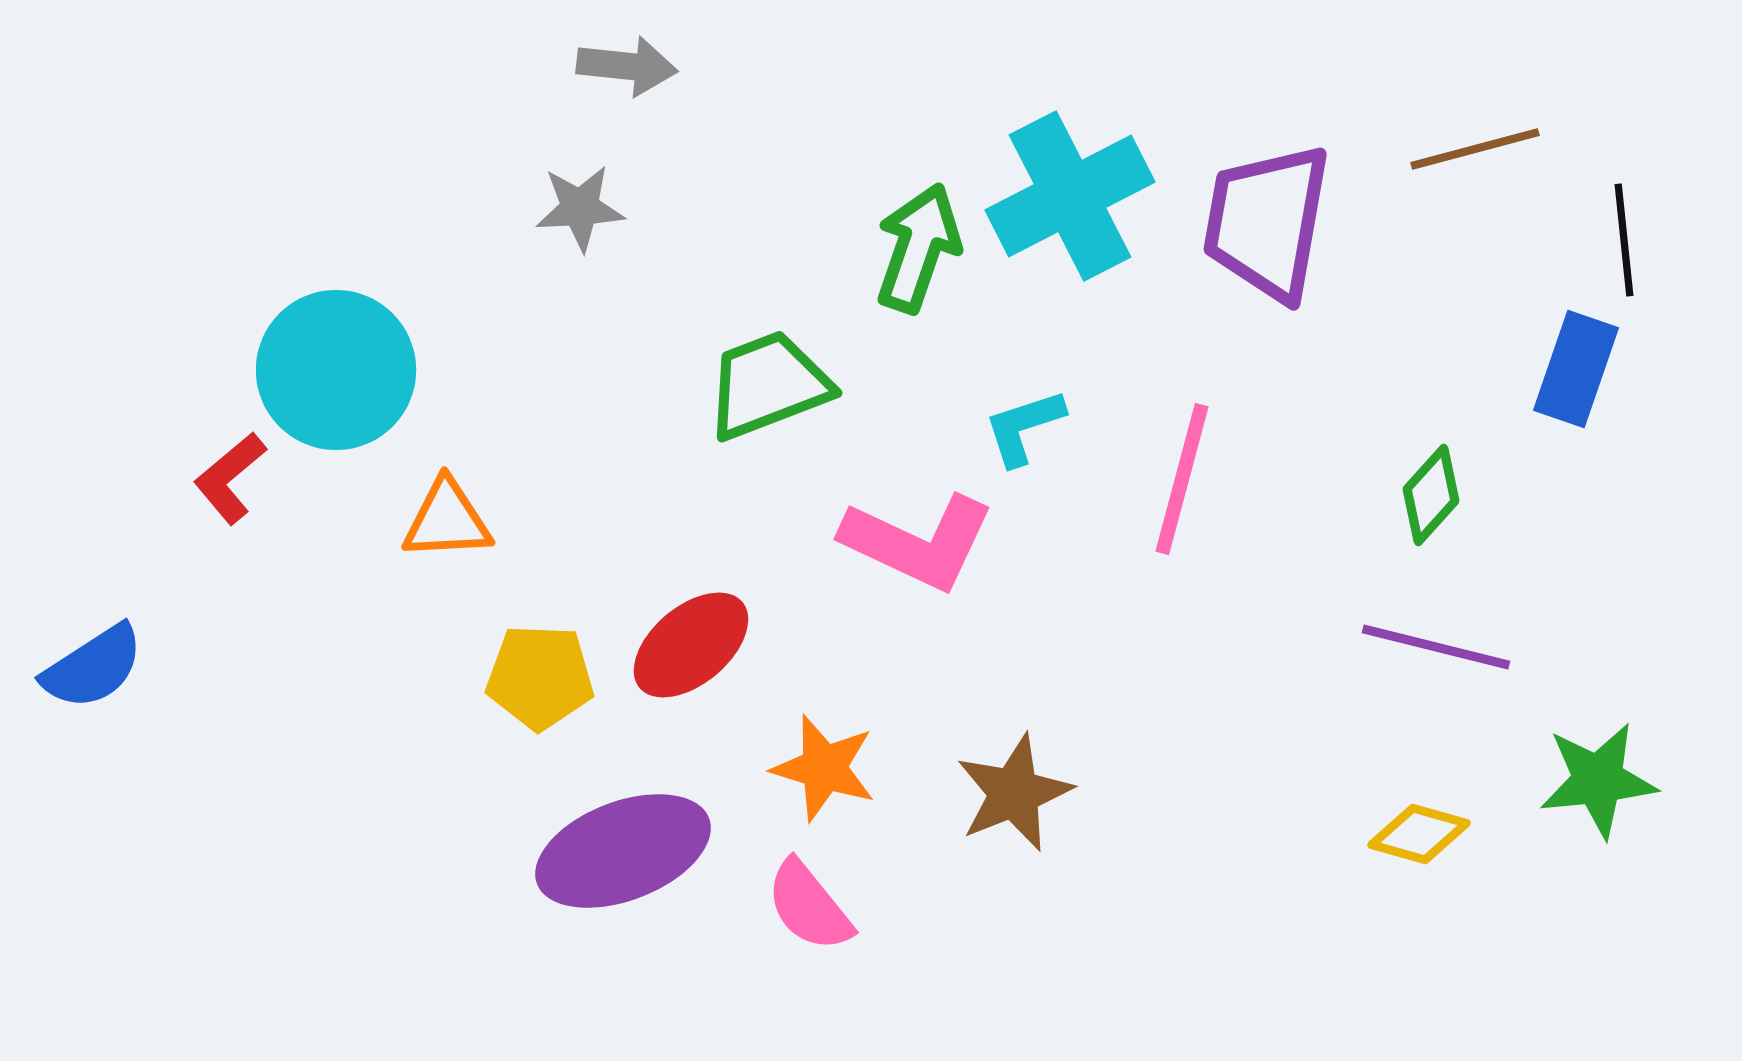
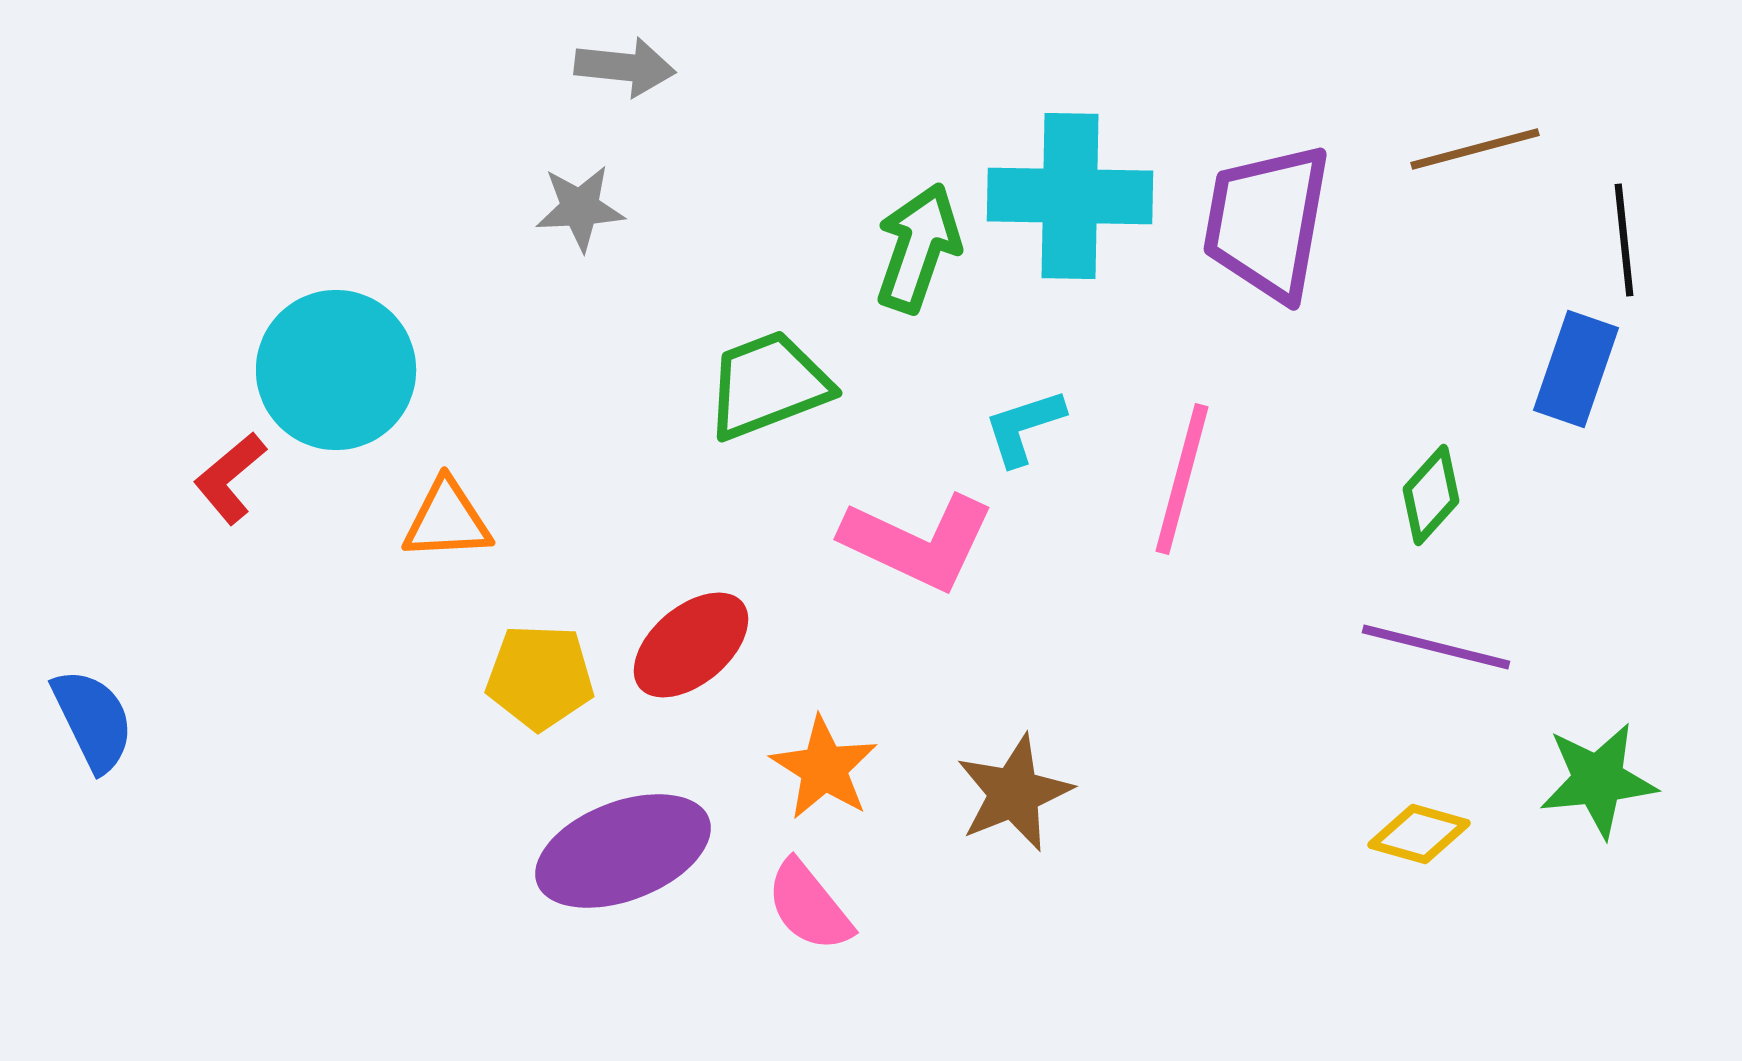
gray arrow: moved 2 px left, 1 px down
cyan cross: rotated 28 degrees clockwise
blue semicircle: moved 53 px down; rotated 83 degrees counterclockwise
orange star: rotated 15 degrees clockwise
